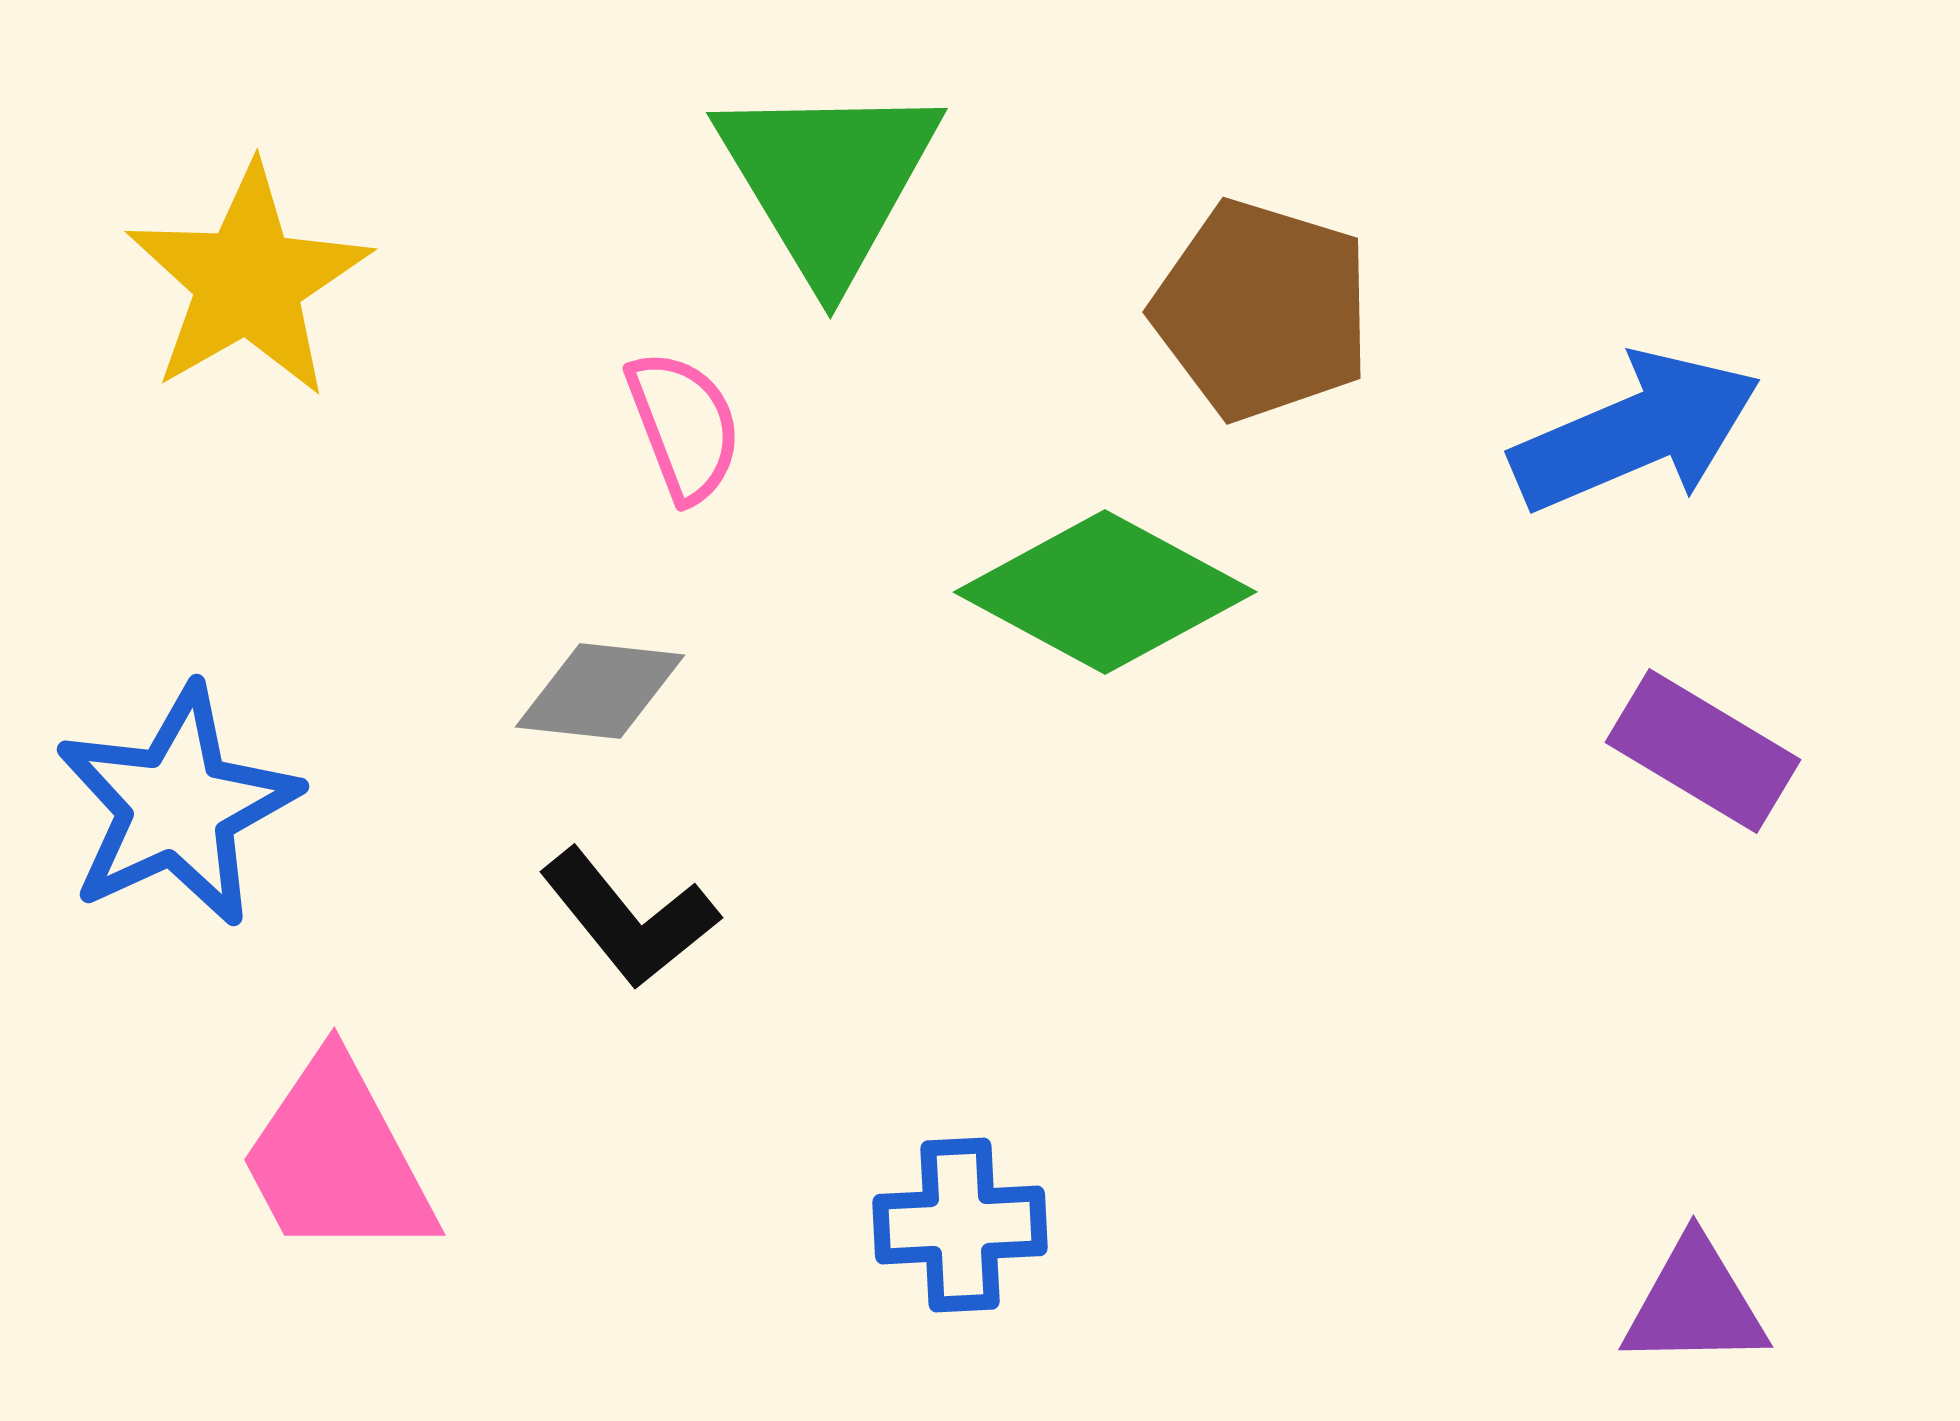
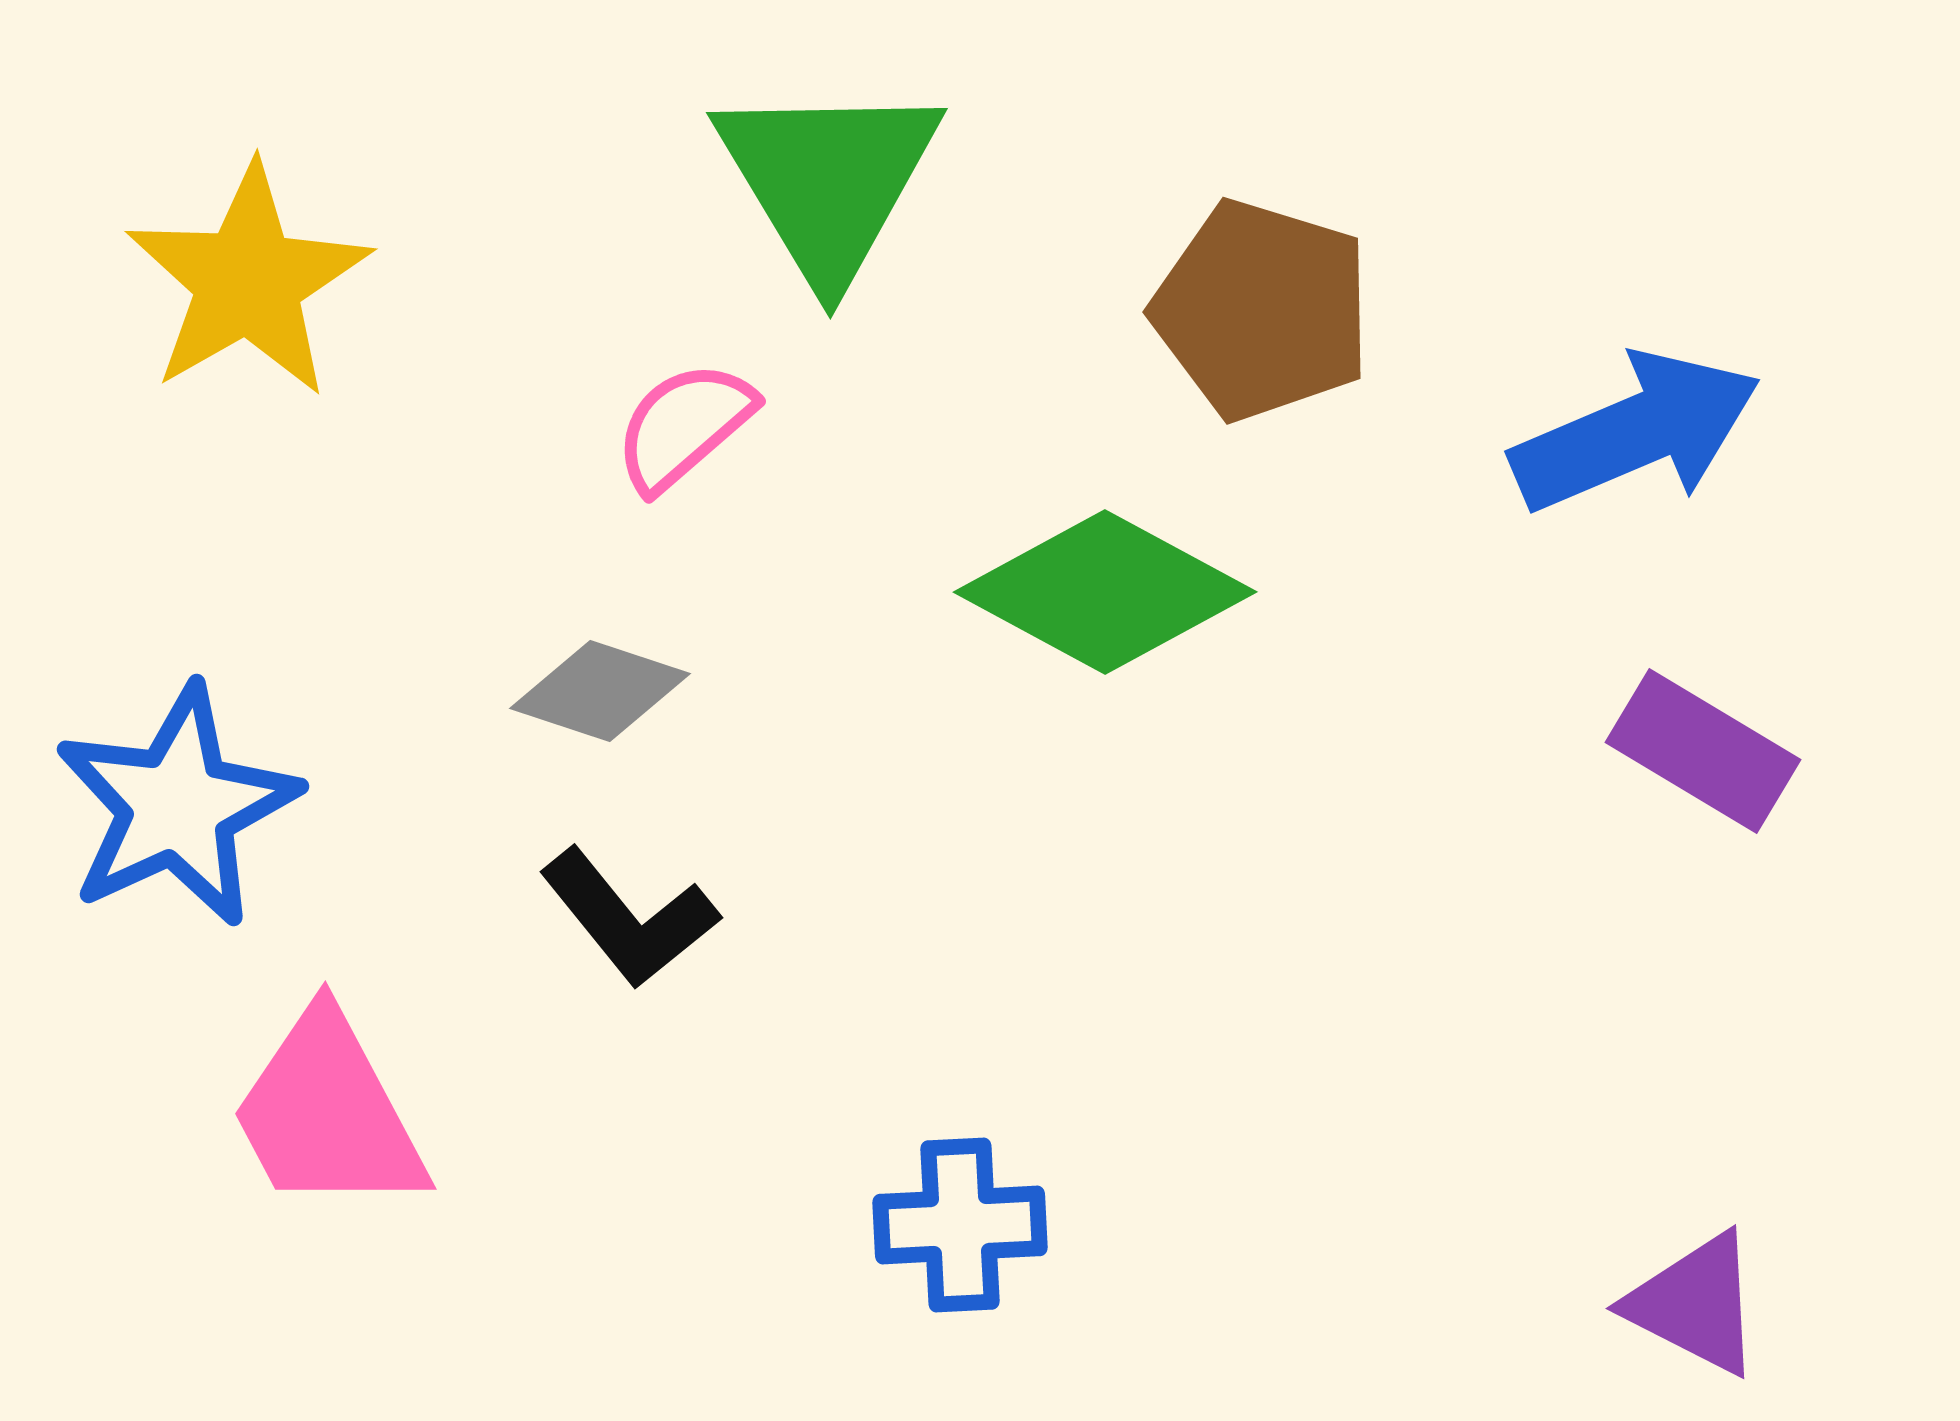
pink semicircle: rotated 110 degrees counterclockwise
gray diamond: rotated 12 degrees clockwise
pink trapezoid: moved 9 px left, 46 px up
purple triangle: rotated 28 degrees clockwise
